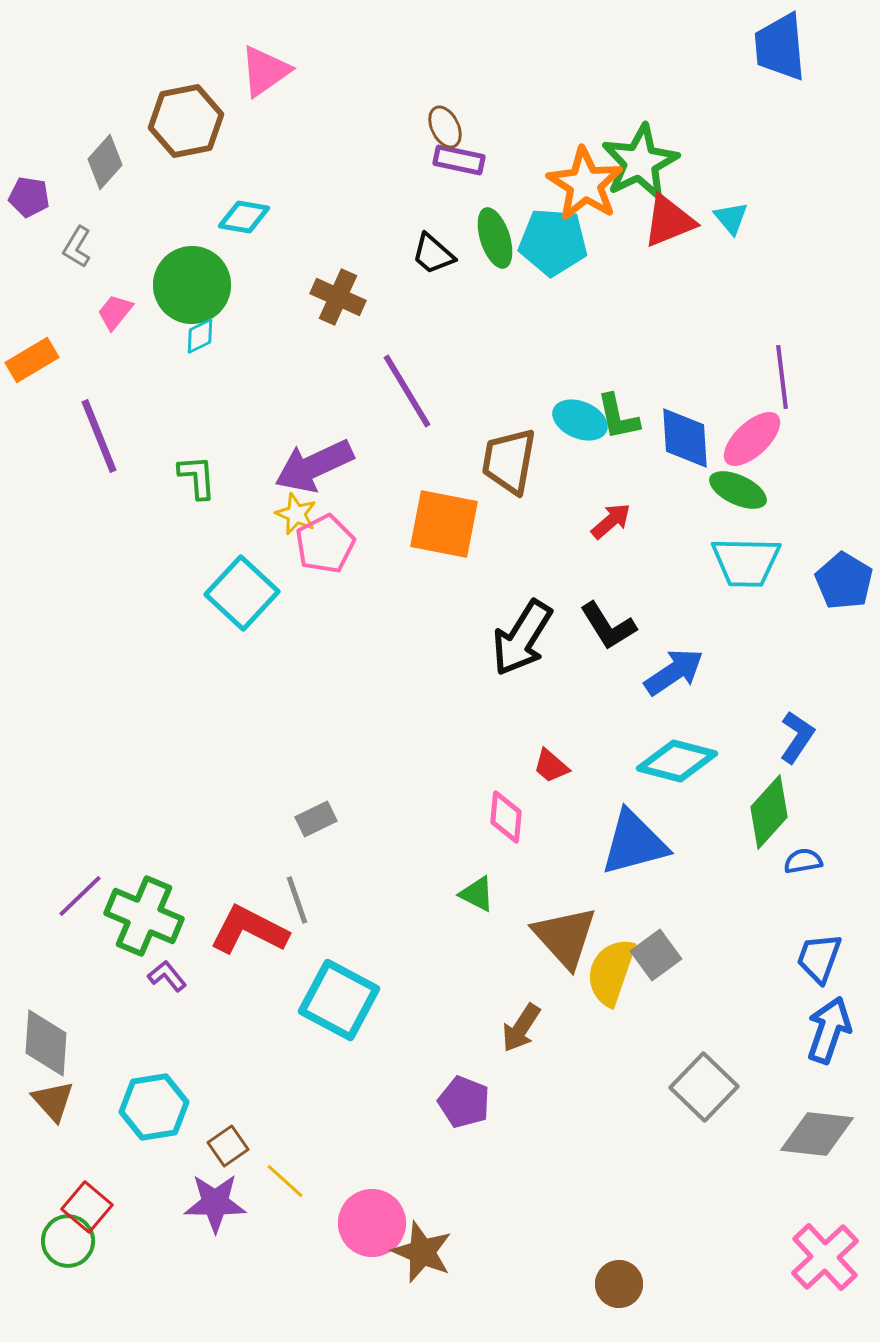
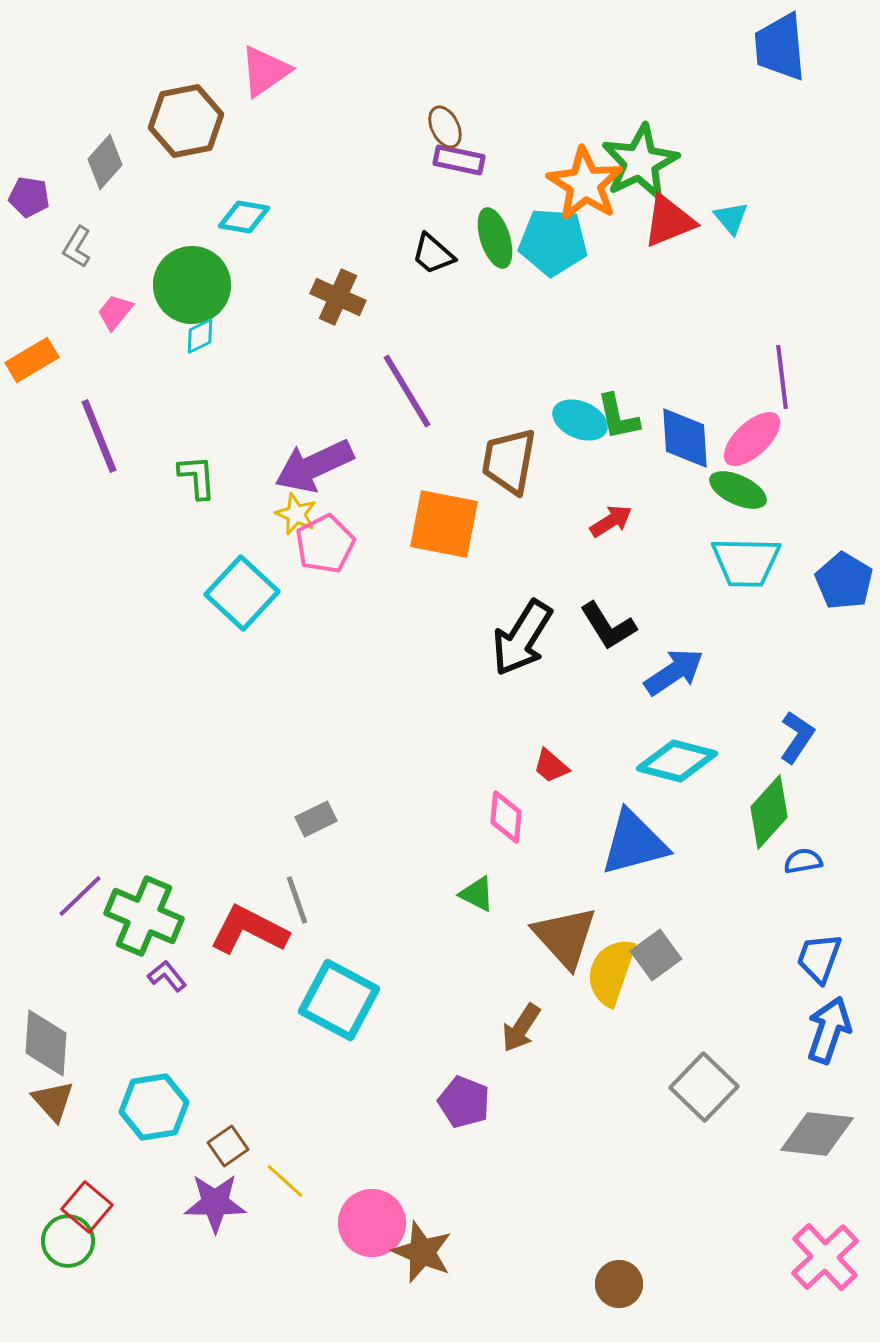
red arrow at (611, 521): rotated 9 degrees clockwise
